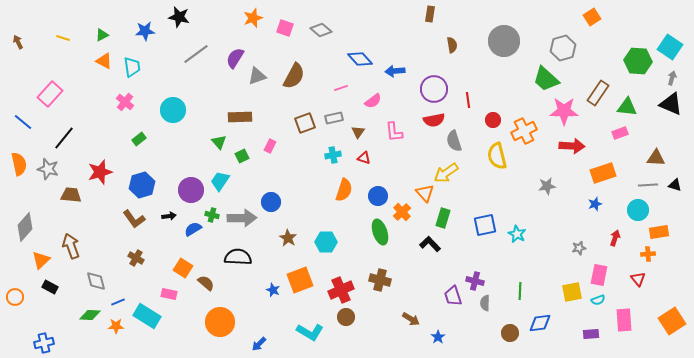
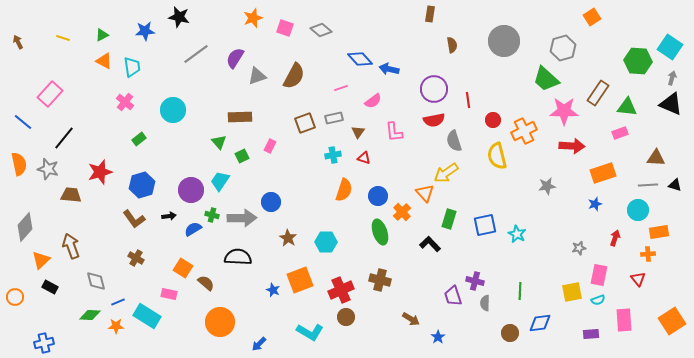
blue arrow at (395, 71): moved 6 px left, 2 px up; rotated 18 degrees clockwise
green rectangle at (443, 218): moved 6 px right, 1 px down
